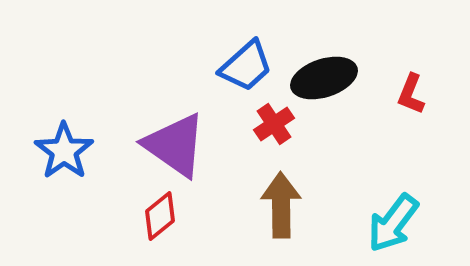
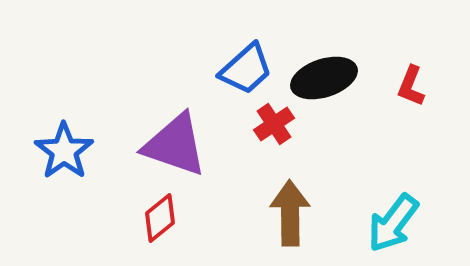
blue trapezoid: moved 3 px down
red L-shape: moved 8 px up
purple triangle: rotated 16 degrees counterclockwise
brown arrow: moved 9 px right, 8 px down
red diamond: moved 2 px down
